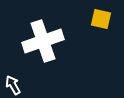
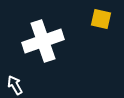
white arrow: moved 2 px right
